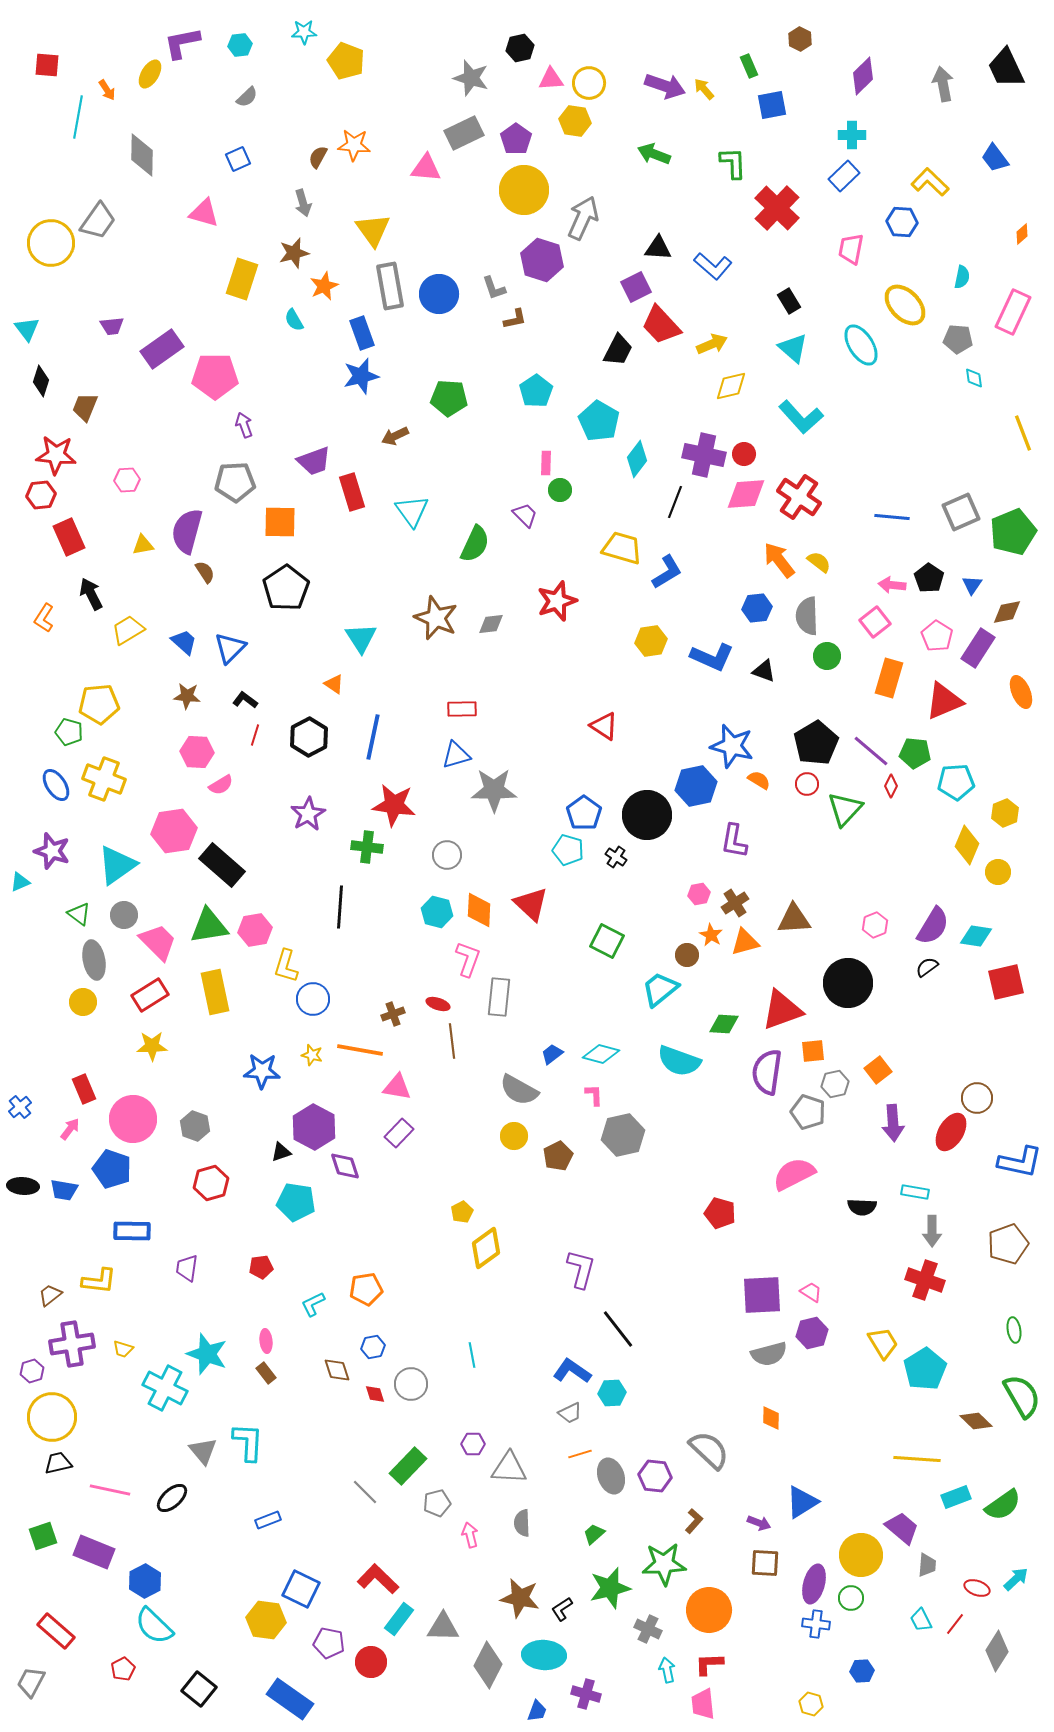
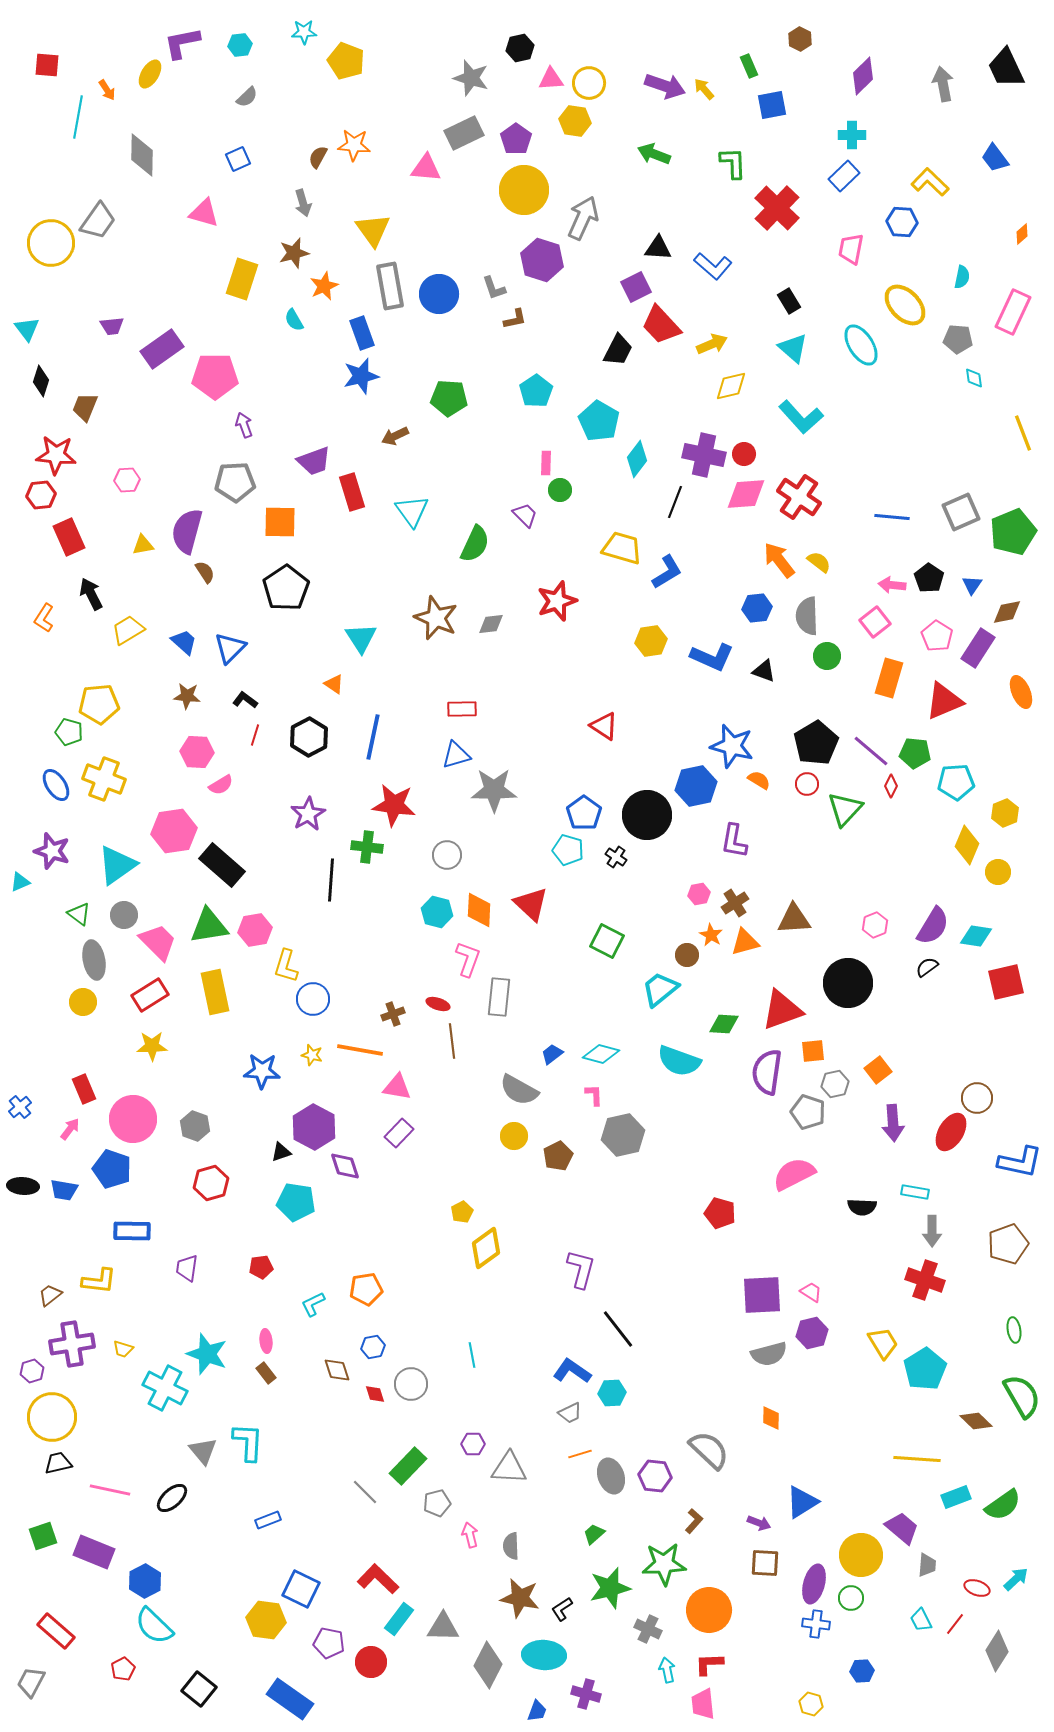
black line at (340, 907): moved 9 px left, 27 px up
gray semicircle at (522, 1523): moved 11 px left, 23 px down
